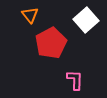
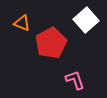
orange triangle: moved 8 px left, 8 px down; rotated 30 degrees counterclockwise
pink L-shape: rotated 20 degrees counterclockwise
